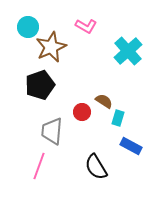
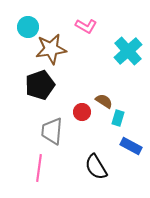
brown star: moved 2 px down; rotated 16 degrees clockwise
pink line: moved 2 px down; rotated 12 degrees counterclockwise
